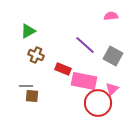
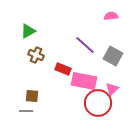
gray line: moved 25 px down
